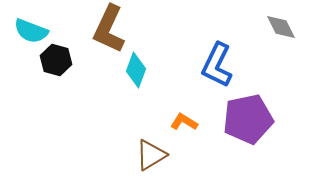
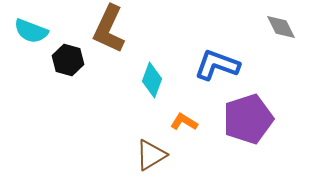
black hexagon: moved 12 px right
blue L-shape: rotated 84 degrees clockwise
cyan diamond: moved 16 px right, 10 px down
purple pentagon: rotated 6 degrees counterclockwise
